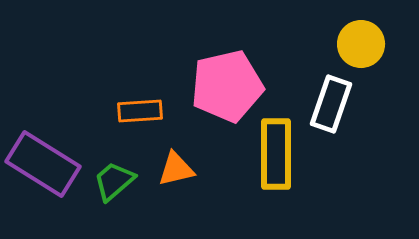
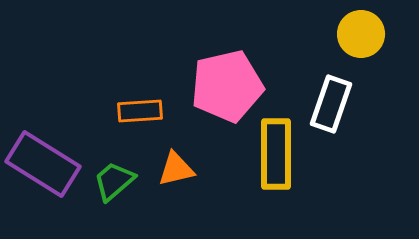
yellow circle: moved 10 px up
